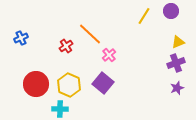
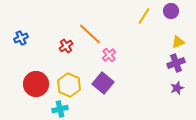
cyan cross: rotated 14 degrees counterclockwise
